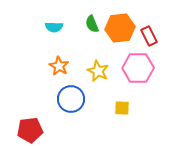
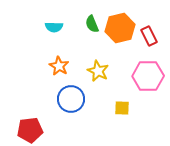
orange hexagon: rotated 8 degrees counterclockwise
pink hexagon: moved 10 px right, 8 px down
